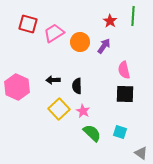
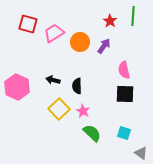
black arrow: rotated 16 degrees clockwise
cyan square: moved 4 px right, 1 px down
